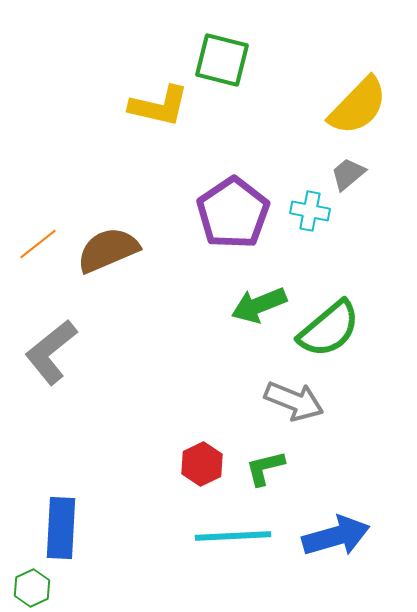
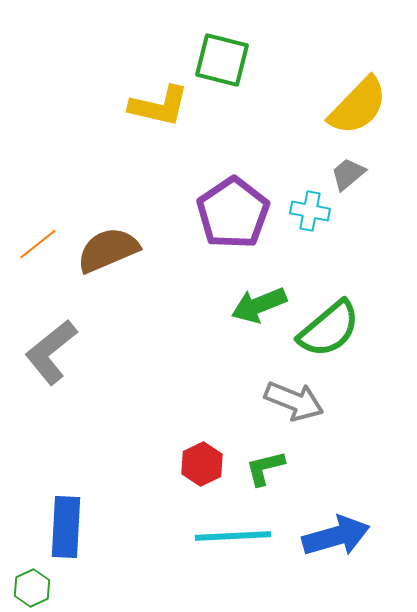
blue rectangle: moved 5 px right, 1 px up
